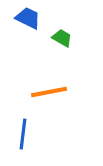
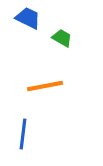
orange line: moved 4 px left, 6 px up
